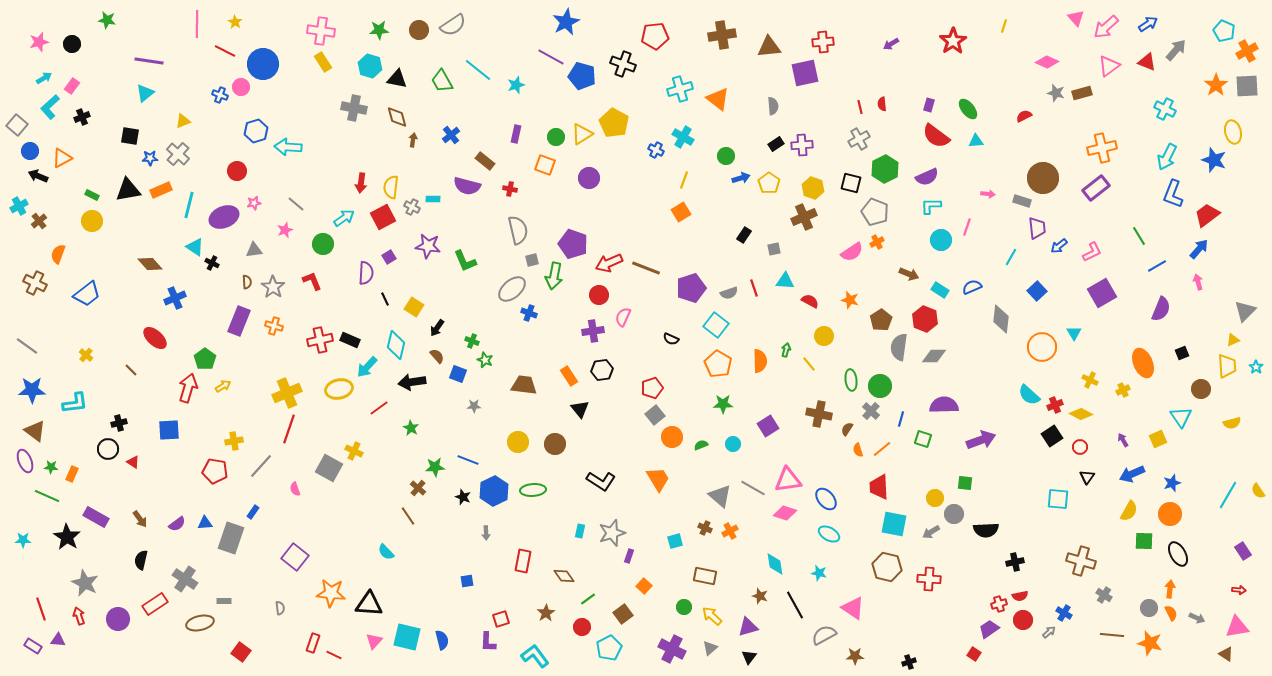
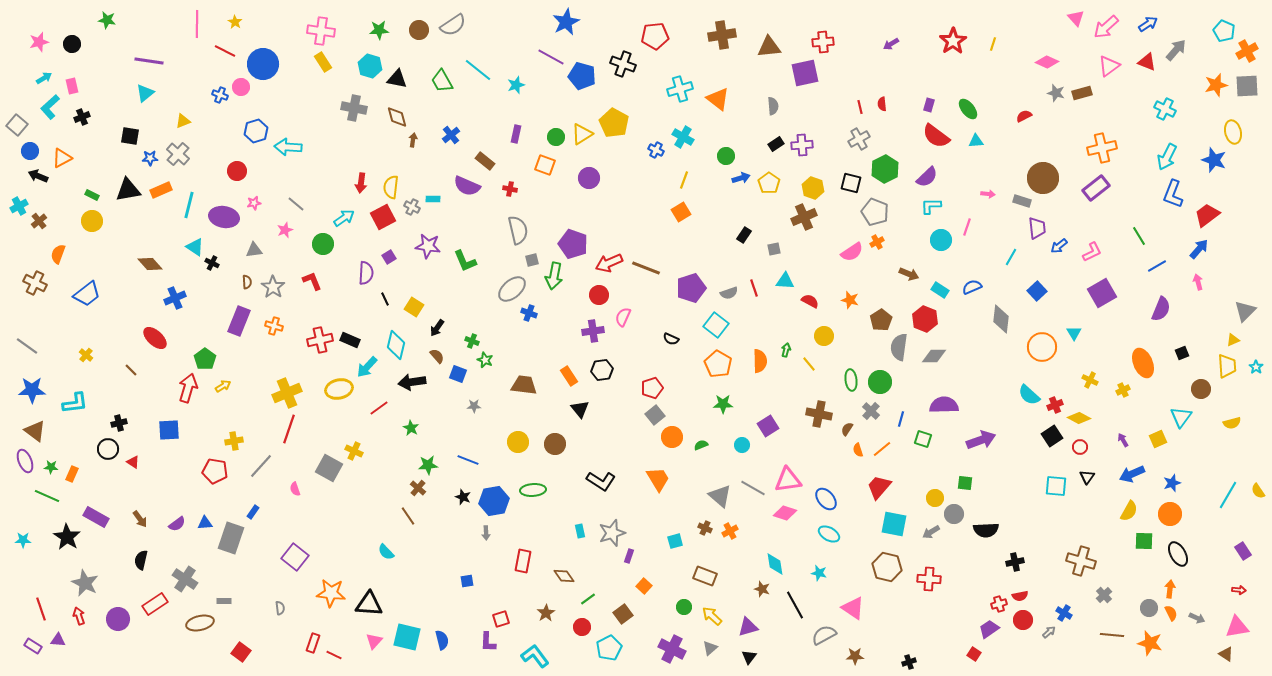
yellow line at (1004, 26): moved 11 px left, 18 px down
orange star at (1216, 85): rotated 20 degrees clockwise
pink rectangle at (72, 86): rotated 49 degrees counterclockwise
purple semicircle at (927, 177): rotated 20 degrees counterclockwise
purple semicircle at (467, 186): rotated 8 degrees clockwise
purple ellipse at (224, 217): rotated 32 degrees clockwise
green circle at (880, 386): moved 4 px up
yellow diamond at (1081, 414): moved 2 px left, 4 px down
cyan triangle at (1181, 417): rotated 10 degrees clockwise
cyan circle at (733, 444): moved 9 px right, 1 px down
green star at (435, 467): moved 7 px left, 2 px up
red trapezoid at (879, 487): rotated 44 degrees clockwise
blue hexagon at (494, 491): moved 10 px down; rotated 16 degrees clockwise
cyan square at (1058, 499): moved 2 px left, 13 px up
cyan rectangle at (580, 531): rotated 24 degrees counterclockwise
brown rectangle at (705, 576): rotated 10 degrees clockwise
gray cross at (1104, 595): rotated 14 degrees clockwise
brown star at (760, 596): moved 2 px right, 7 px up
